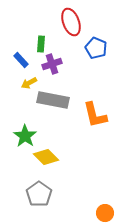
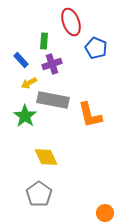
green rectangle: moved 3 px right, 3 px up
orange L-shape: moved 5 px left
green star: moved 20 px up
yellow diamond: rotated 20 degrees clockwise
